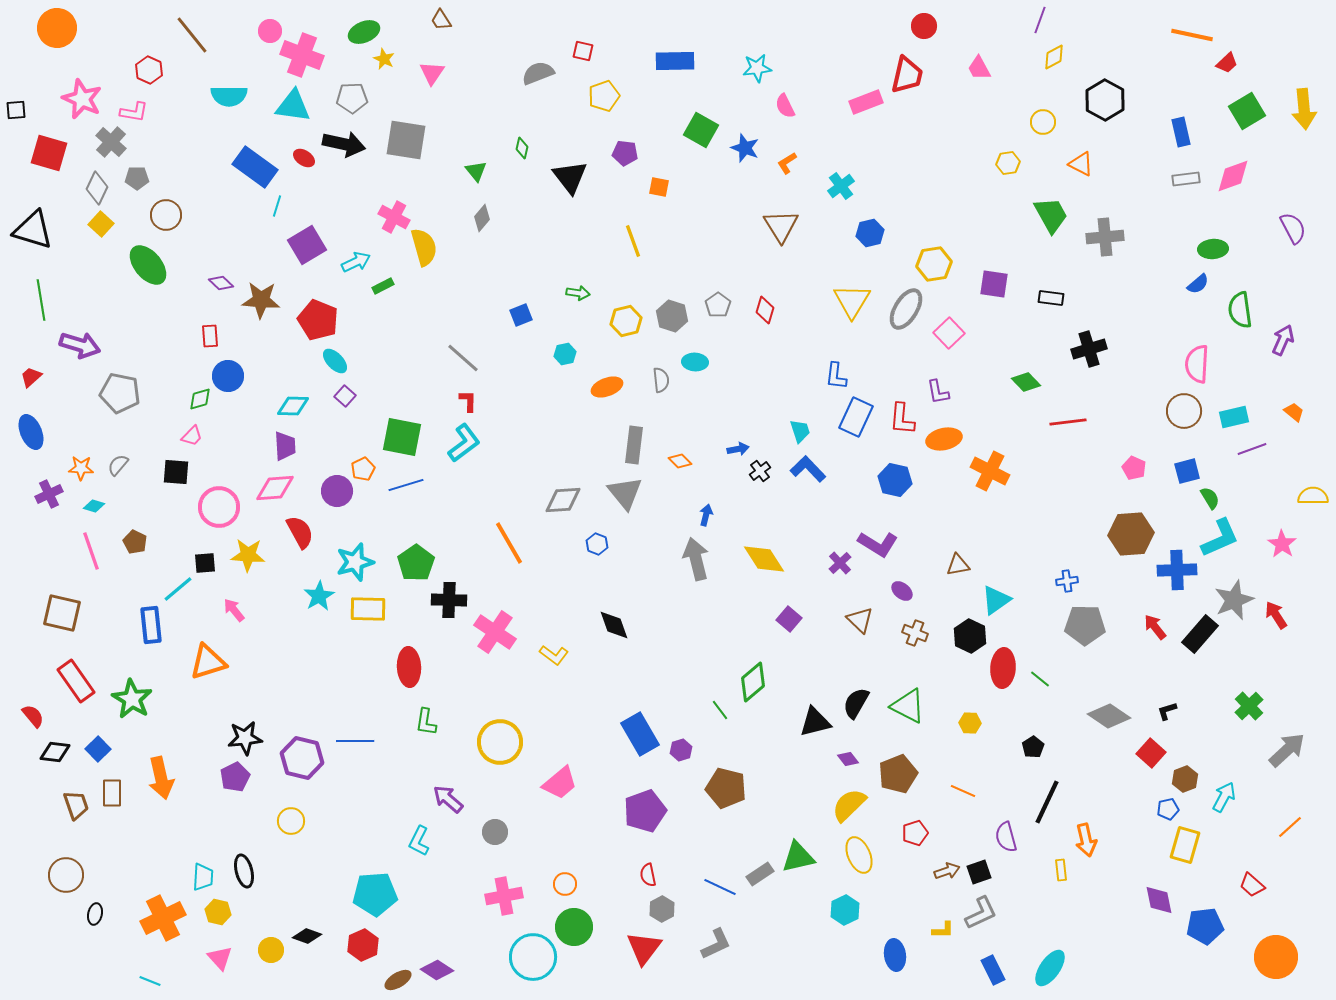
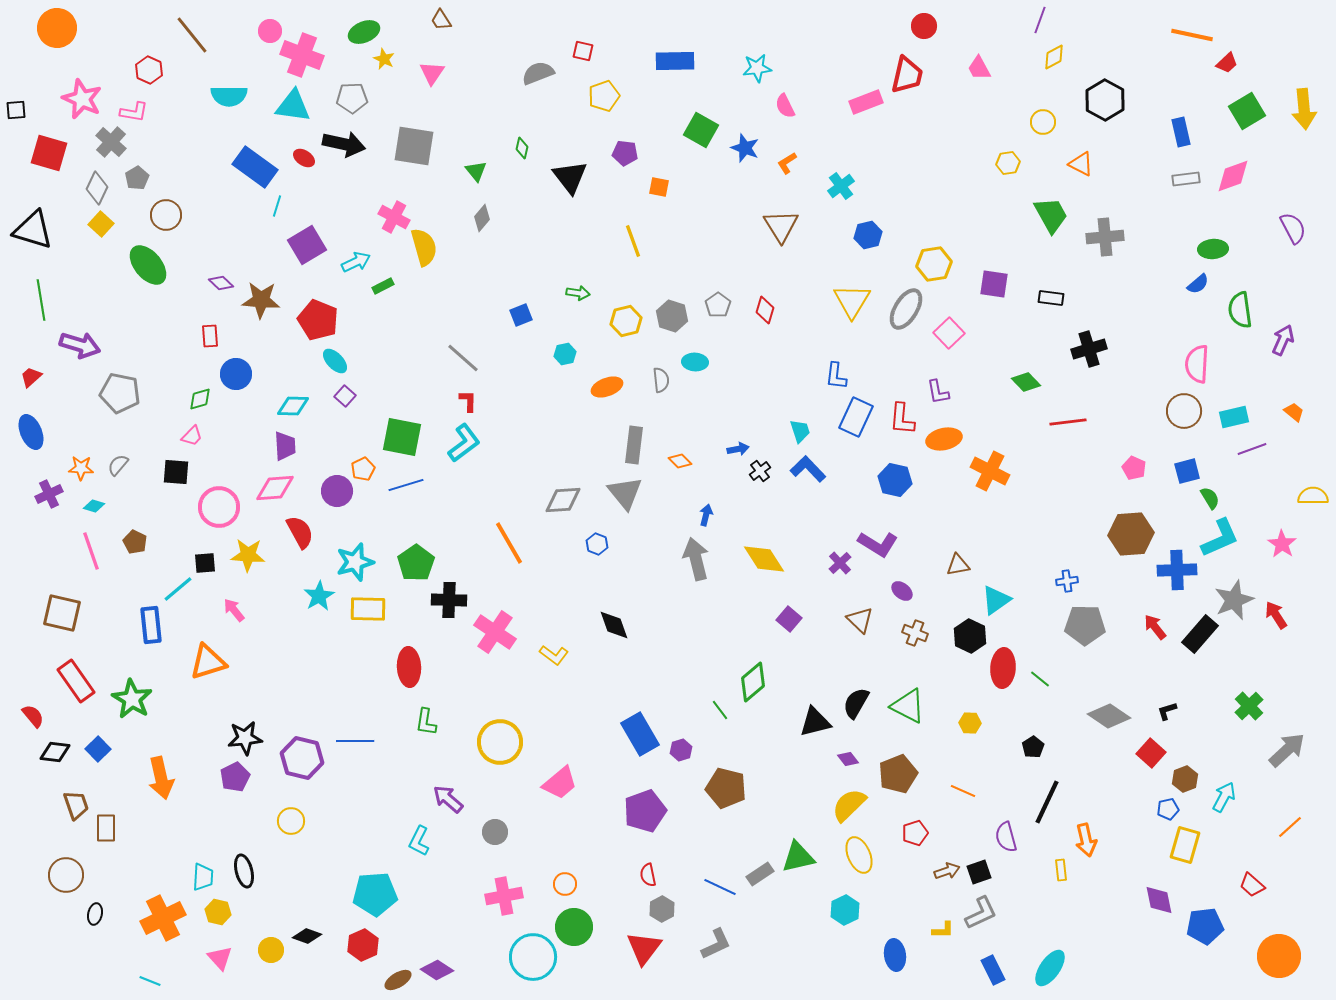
gray square at (406, 140): moved 8 px right, 6 px down
gray pentagon at (137, 178): rotated 30 degrees counterclockwise
blue hexagon at (870, 233): moved 2 px left, 2 px down
blue circle at (228, 376): moved 8 px right, 2 px up
brown rectangle at (112, 793): moved 6 px left, 35 px down
orange circle at (1276, 957): moved 3 px right, 1 px up
